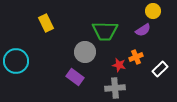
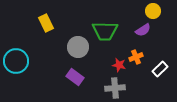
gray circle: moved 7 px left, 5 px up
